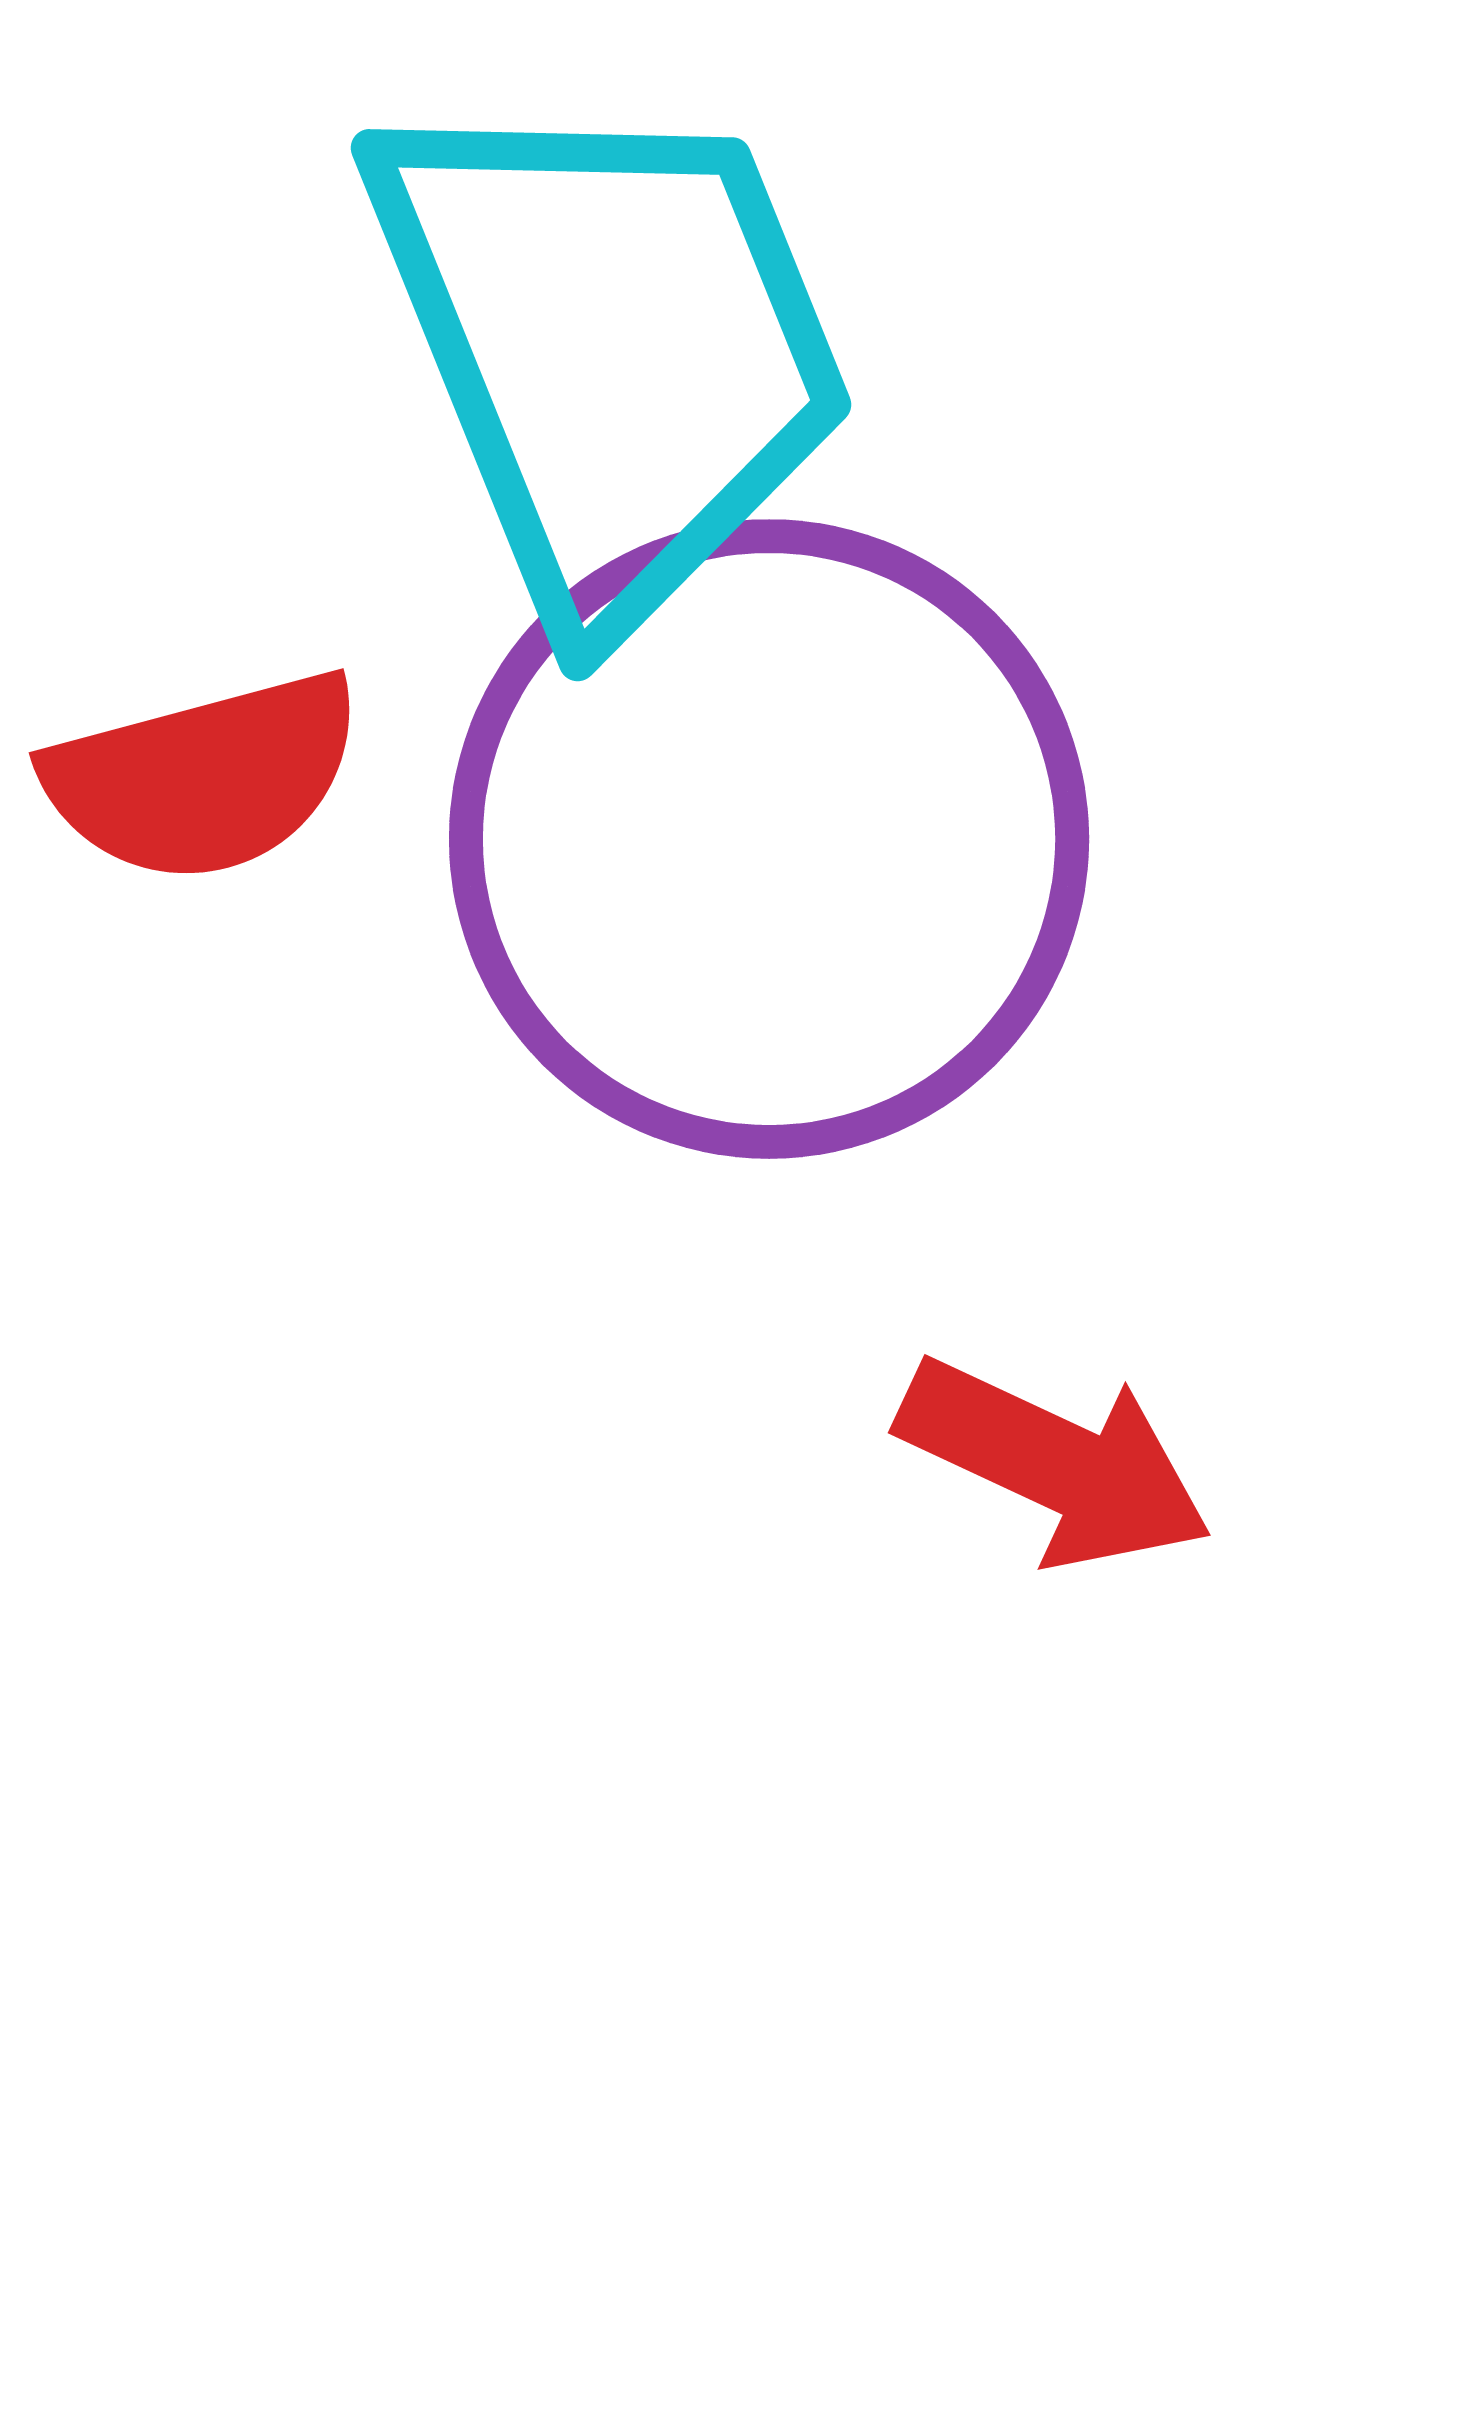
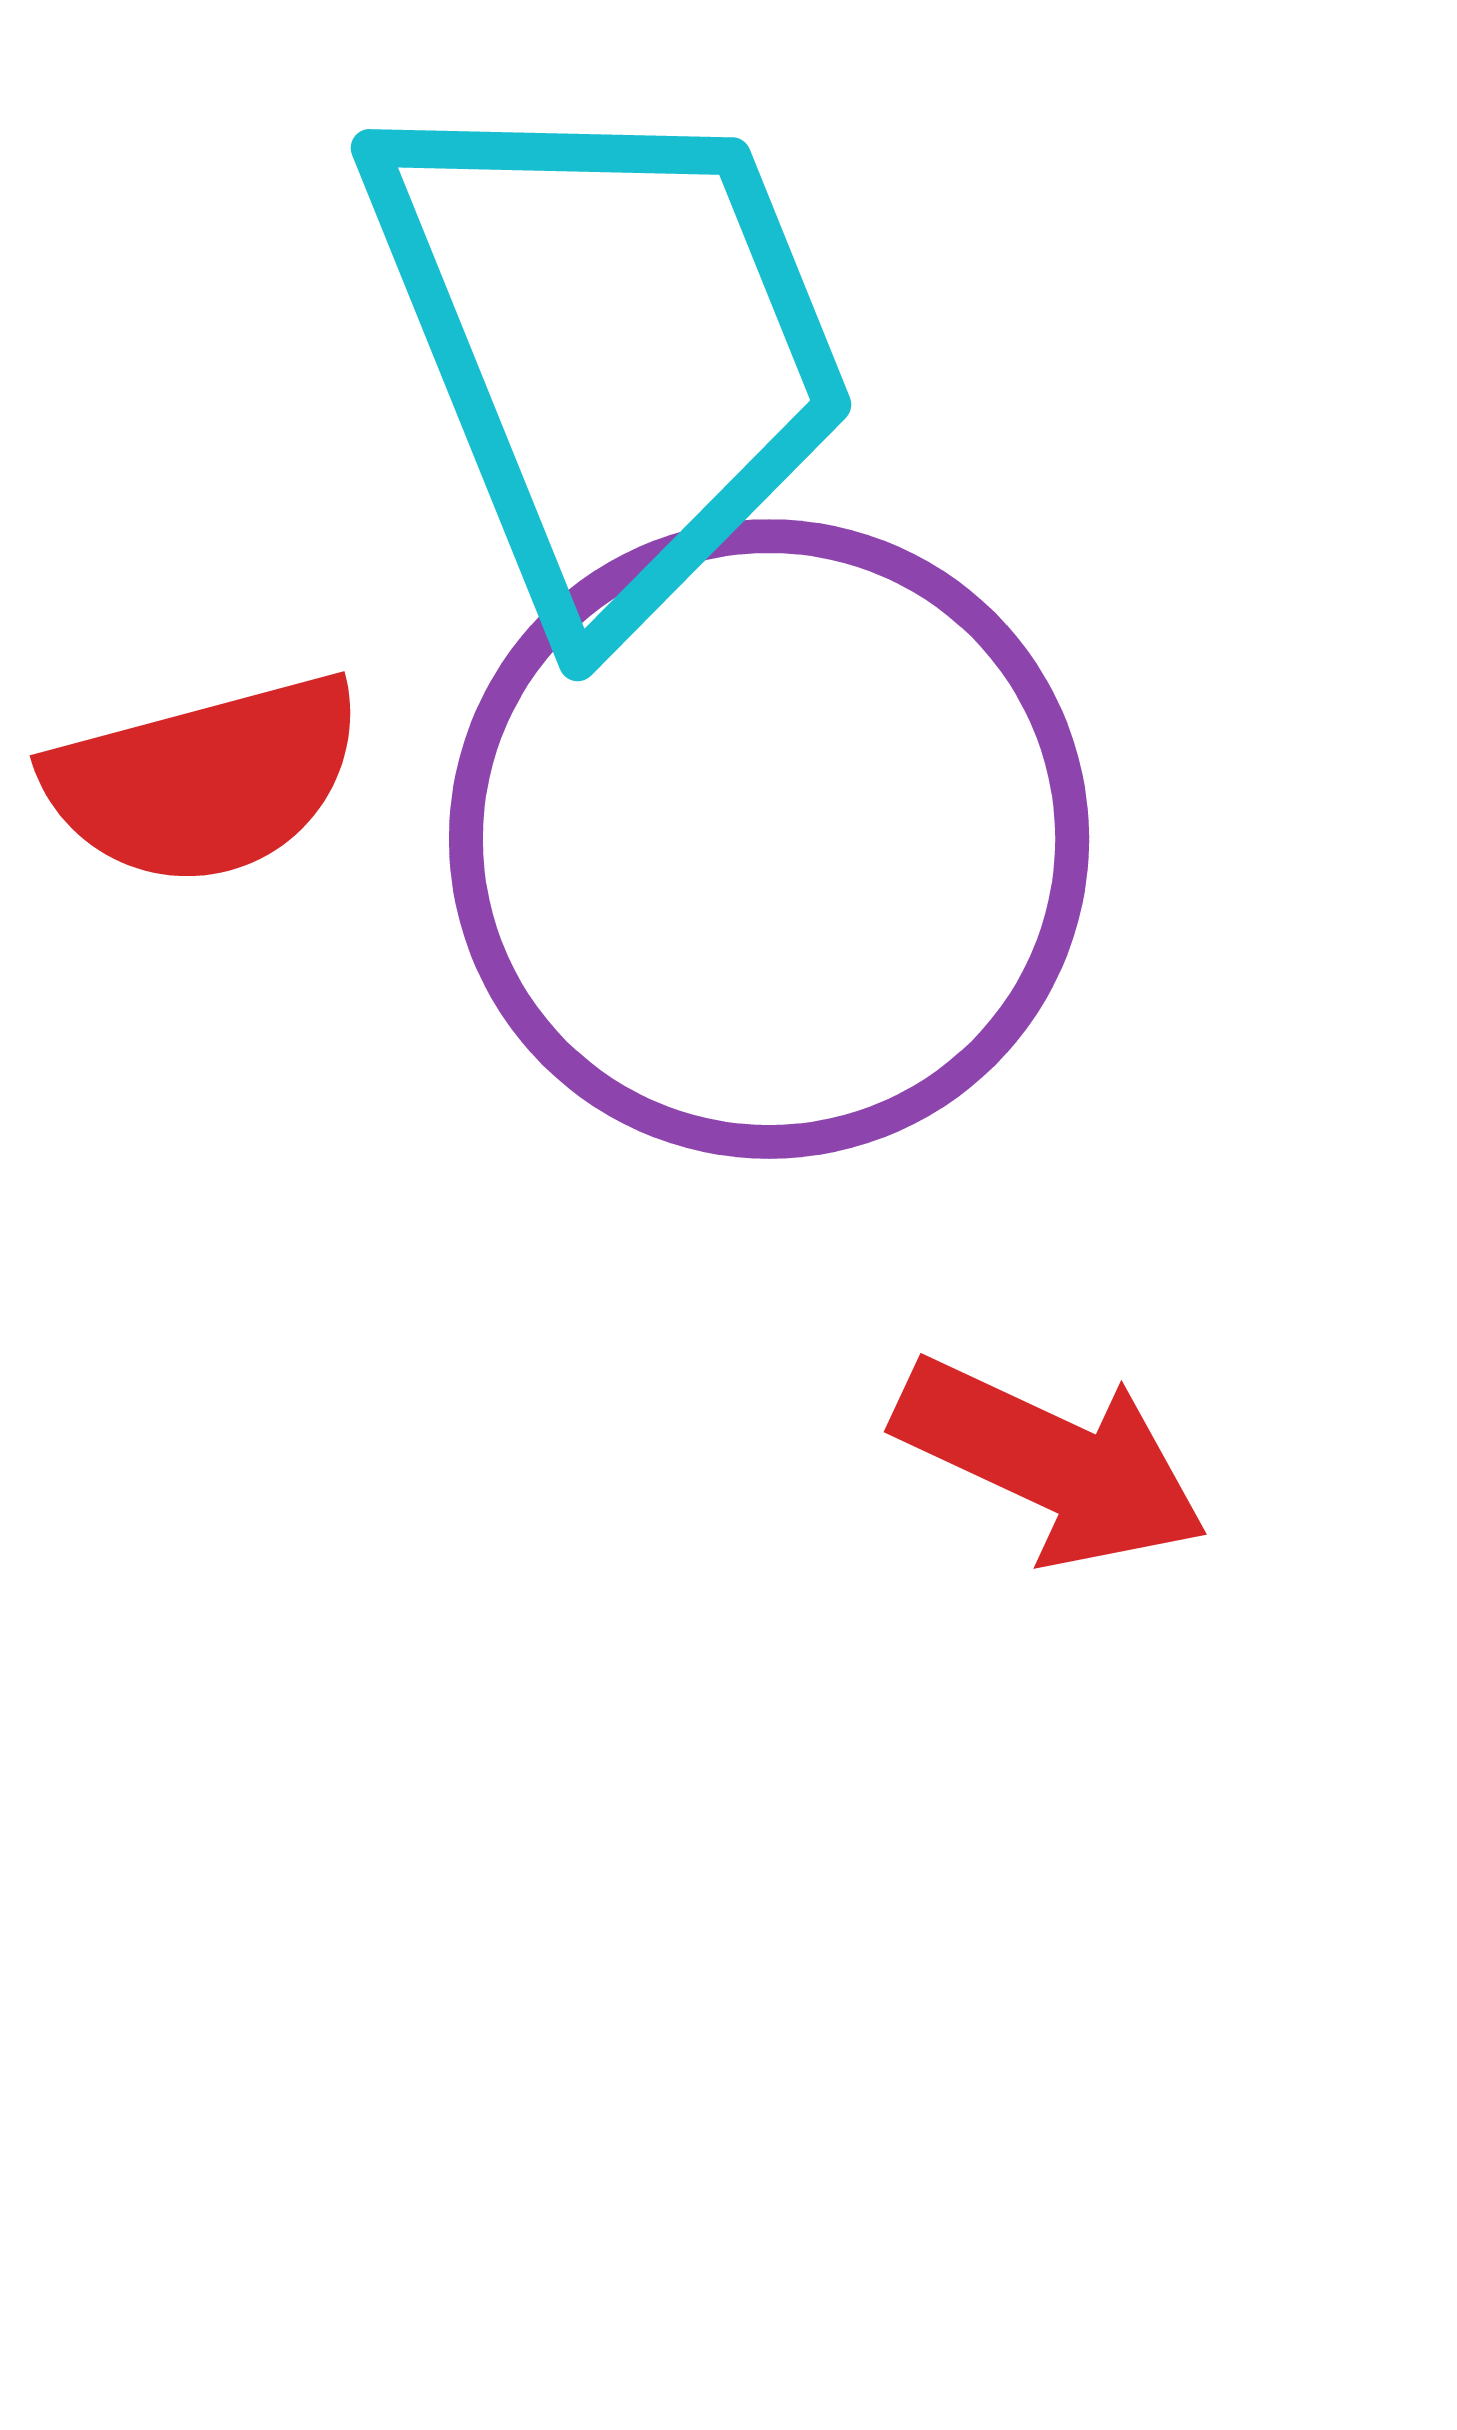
red semicircle: moved 1 px right, 3 px down
red arrow: moved 4 px left, 1 px up
